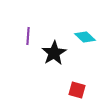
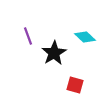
purple line: rotated 24 degrees counterclockwise
red square: moved 2 px left, 5 px up
